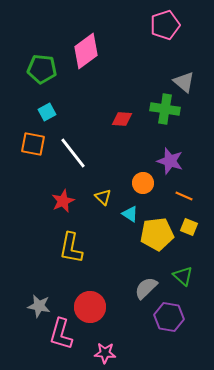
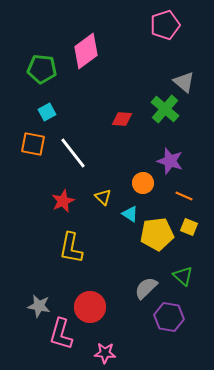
green cross: rotated 32 degrees clockwise
